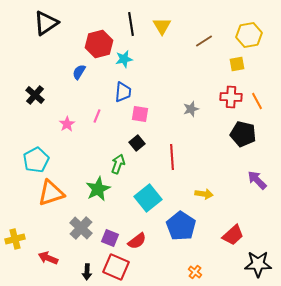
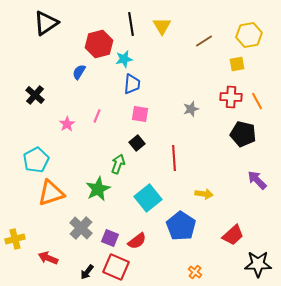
blue trapezoid: moved 9 px right, 8 px up
red line: moved 2 px right, 1 px down
black arrow: rotated 35 degrees clockwise
